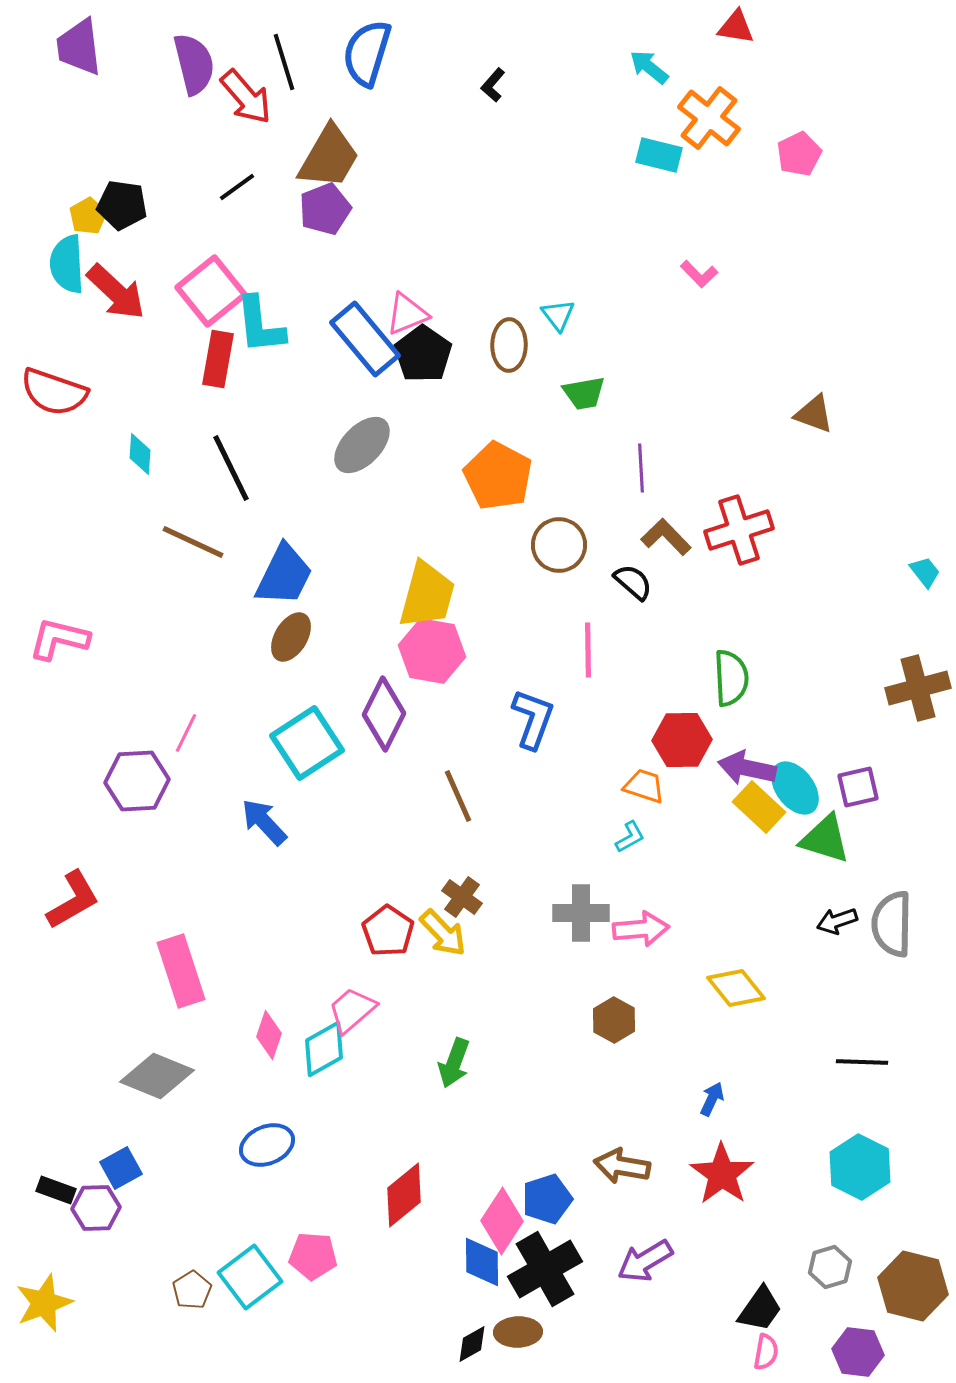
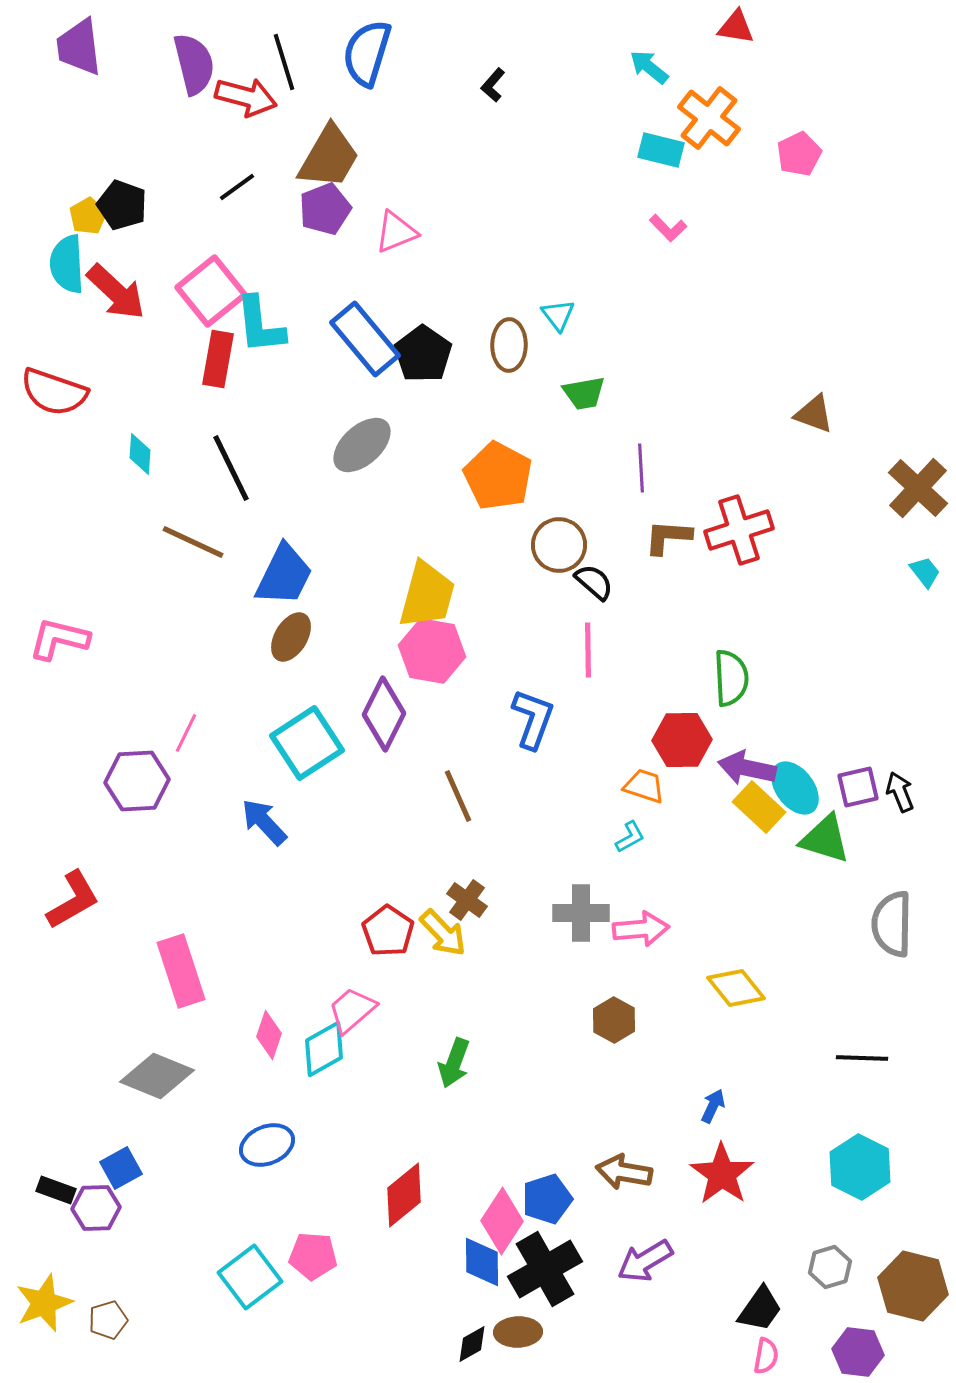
red arrow at (246, 97): rotated 34 degrees counterclockwise
cyan rectangle at (659, 155): moved 2 px right, 5 px up
black pentagon at (122, 205): rotated 12 degrees clockwise
pink L-shape at (699, 274): moved 31 px left, 46 px up
pink triangle at (407, 314): moved 11 px left, 82 px up
gray ellipse at (362, 445): rotated 4 degrees clockwise
brown L-shape at (666, 537): moved 2 px right; rotated 42 degrees counterclockwise
black semicircle at (633, 582): moved 39 px left
brown cross at (918, 688): moved 200 px up; rotated 32 degrees counterclockwise
brown cross at (462, 897): moved 5 px right, 3 px down
black arrow at (837, 921): moved 63 px right, 129 px up; rotated 87 degrees clockwise
black line at (862, 1062): moved 4 px up
blue arrow at (712, 1099): moved 1 px right, 7 px down
brown arrow at (622, 1166): moved 2 px right, 6 px down
brown pentagon at (192, 1290): moved 84 px left, 30 px down; rotated 15 degrees clockwise
pink semicircle at (766, 1352): moved 4 px down
